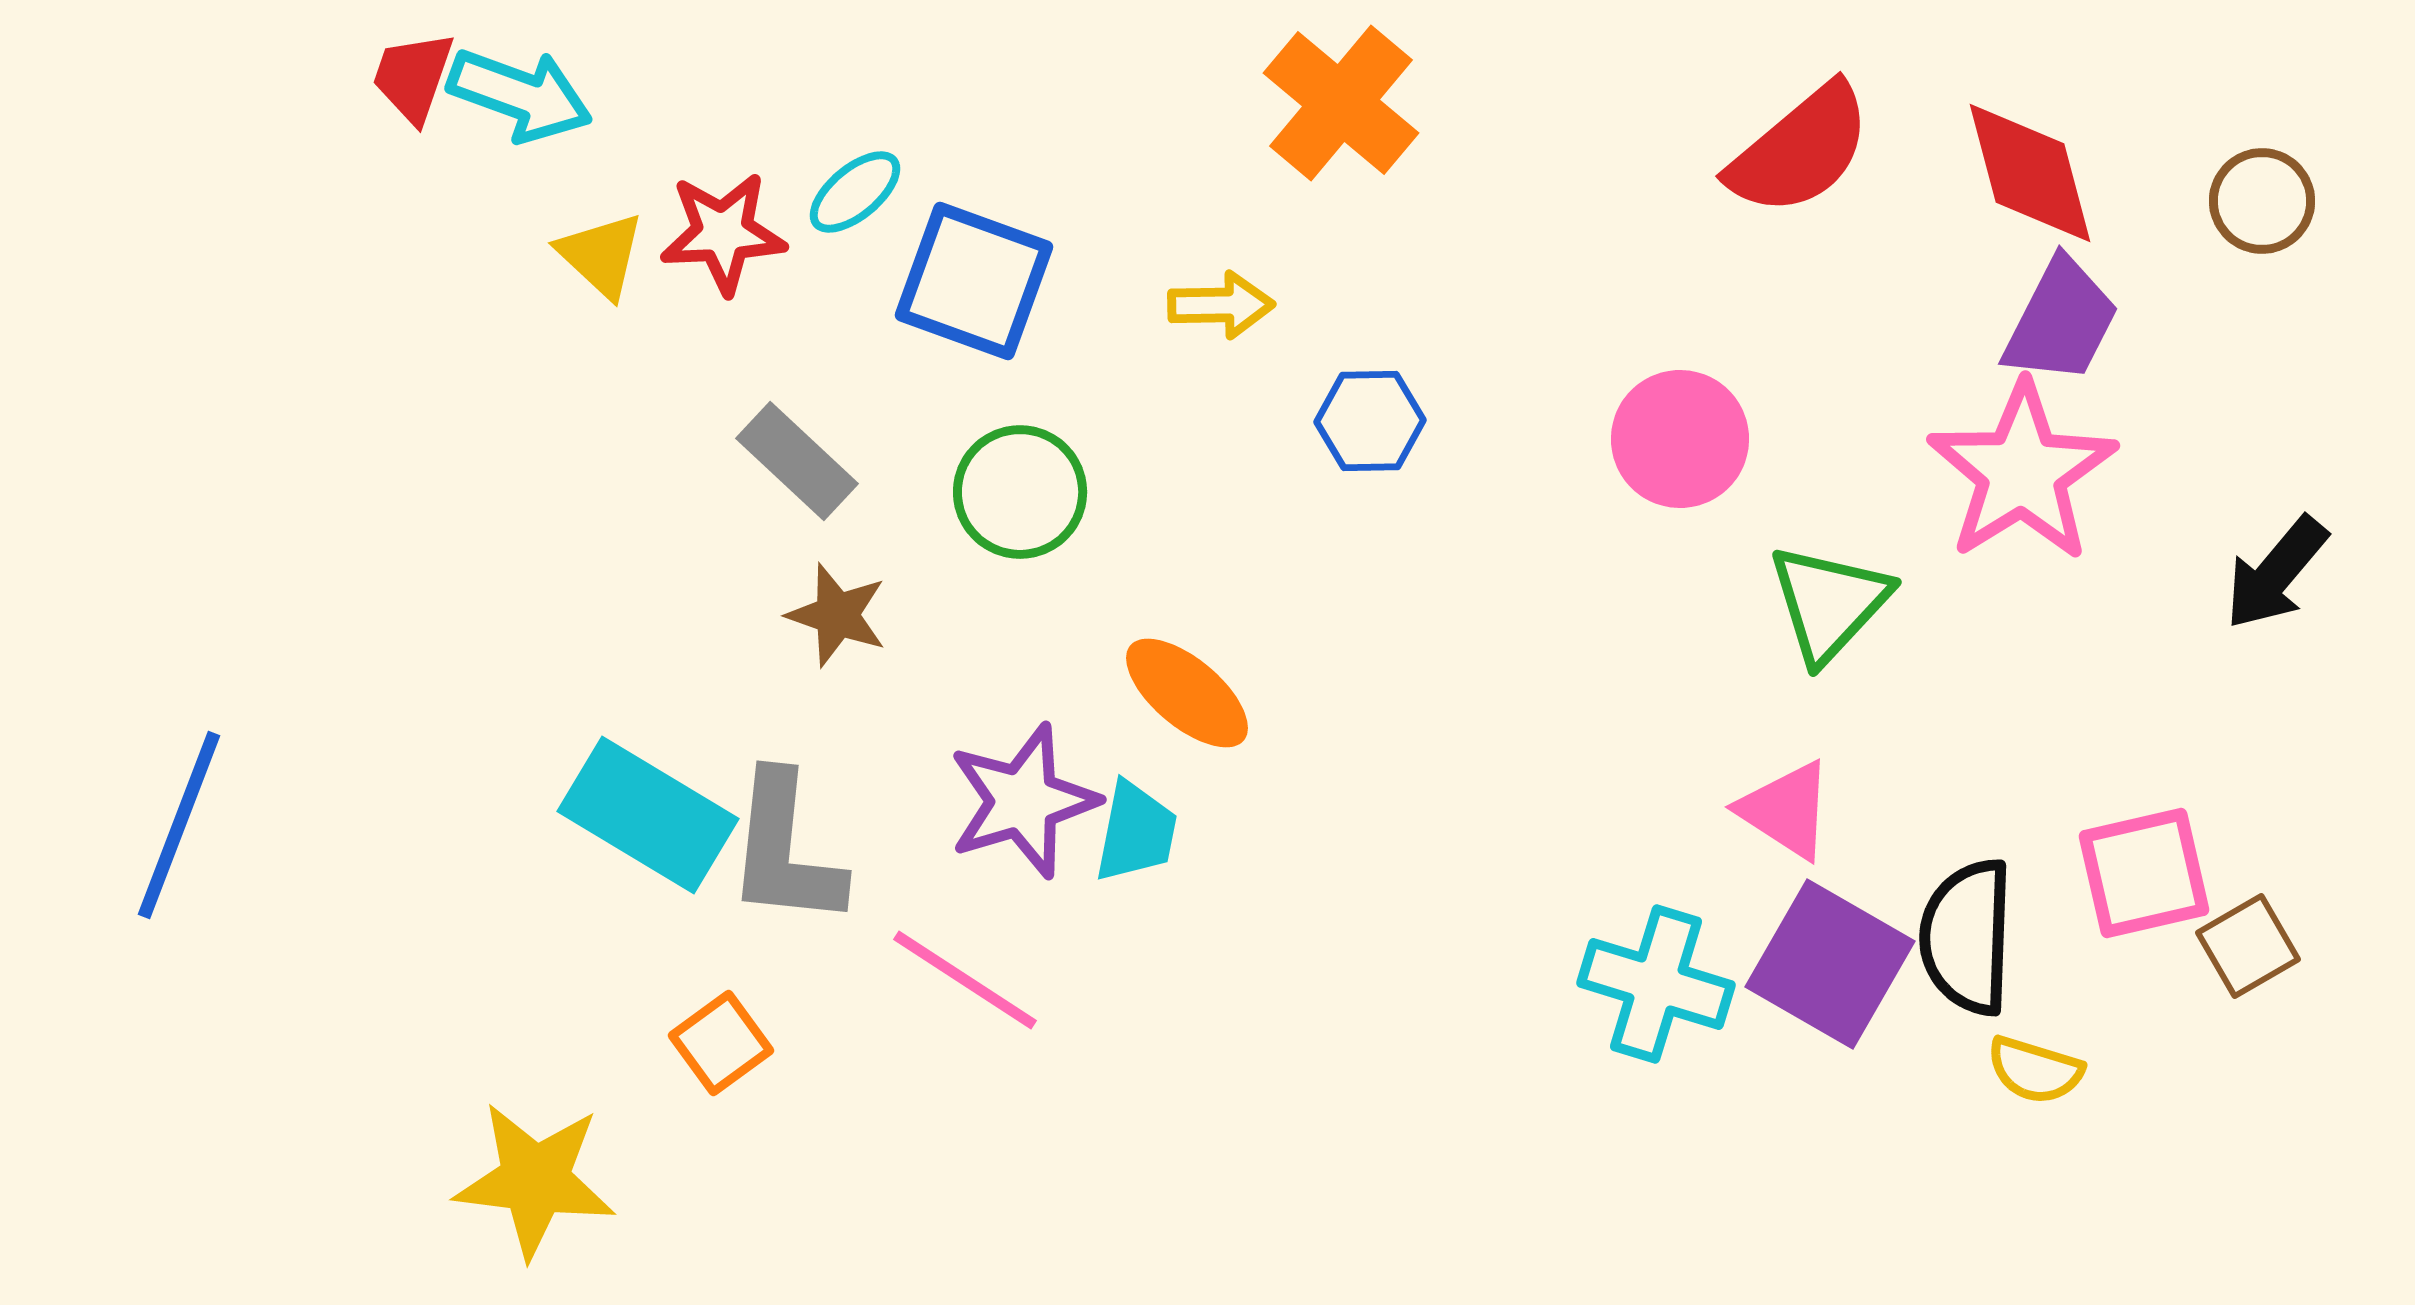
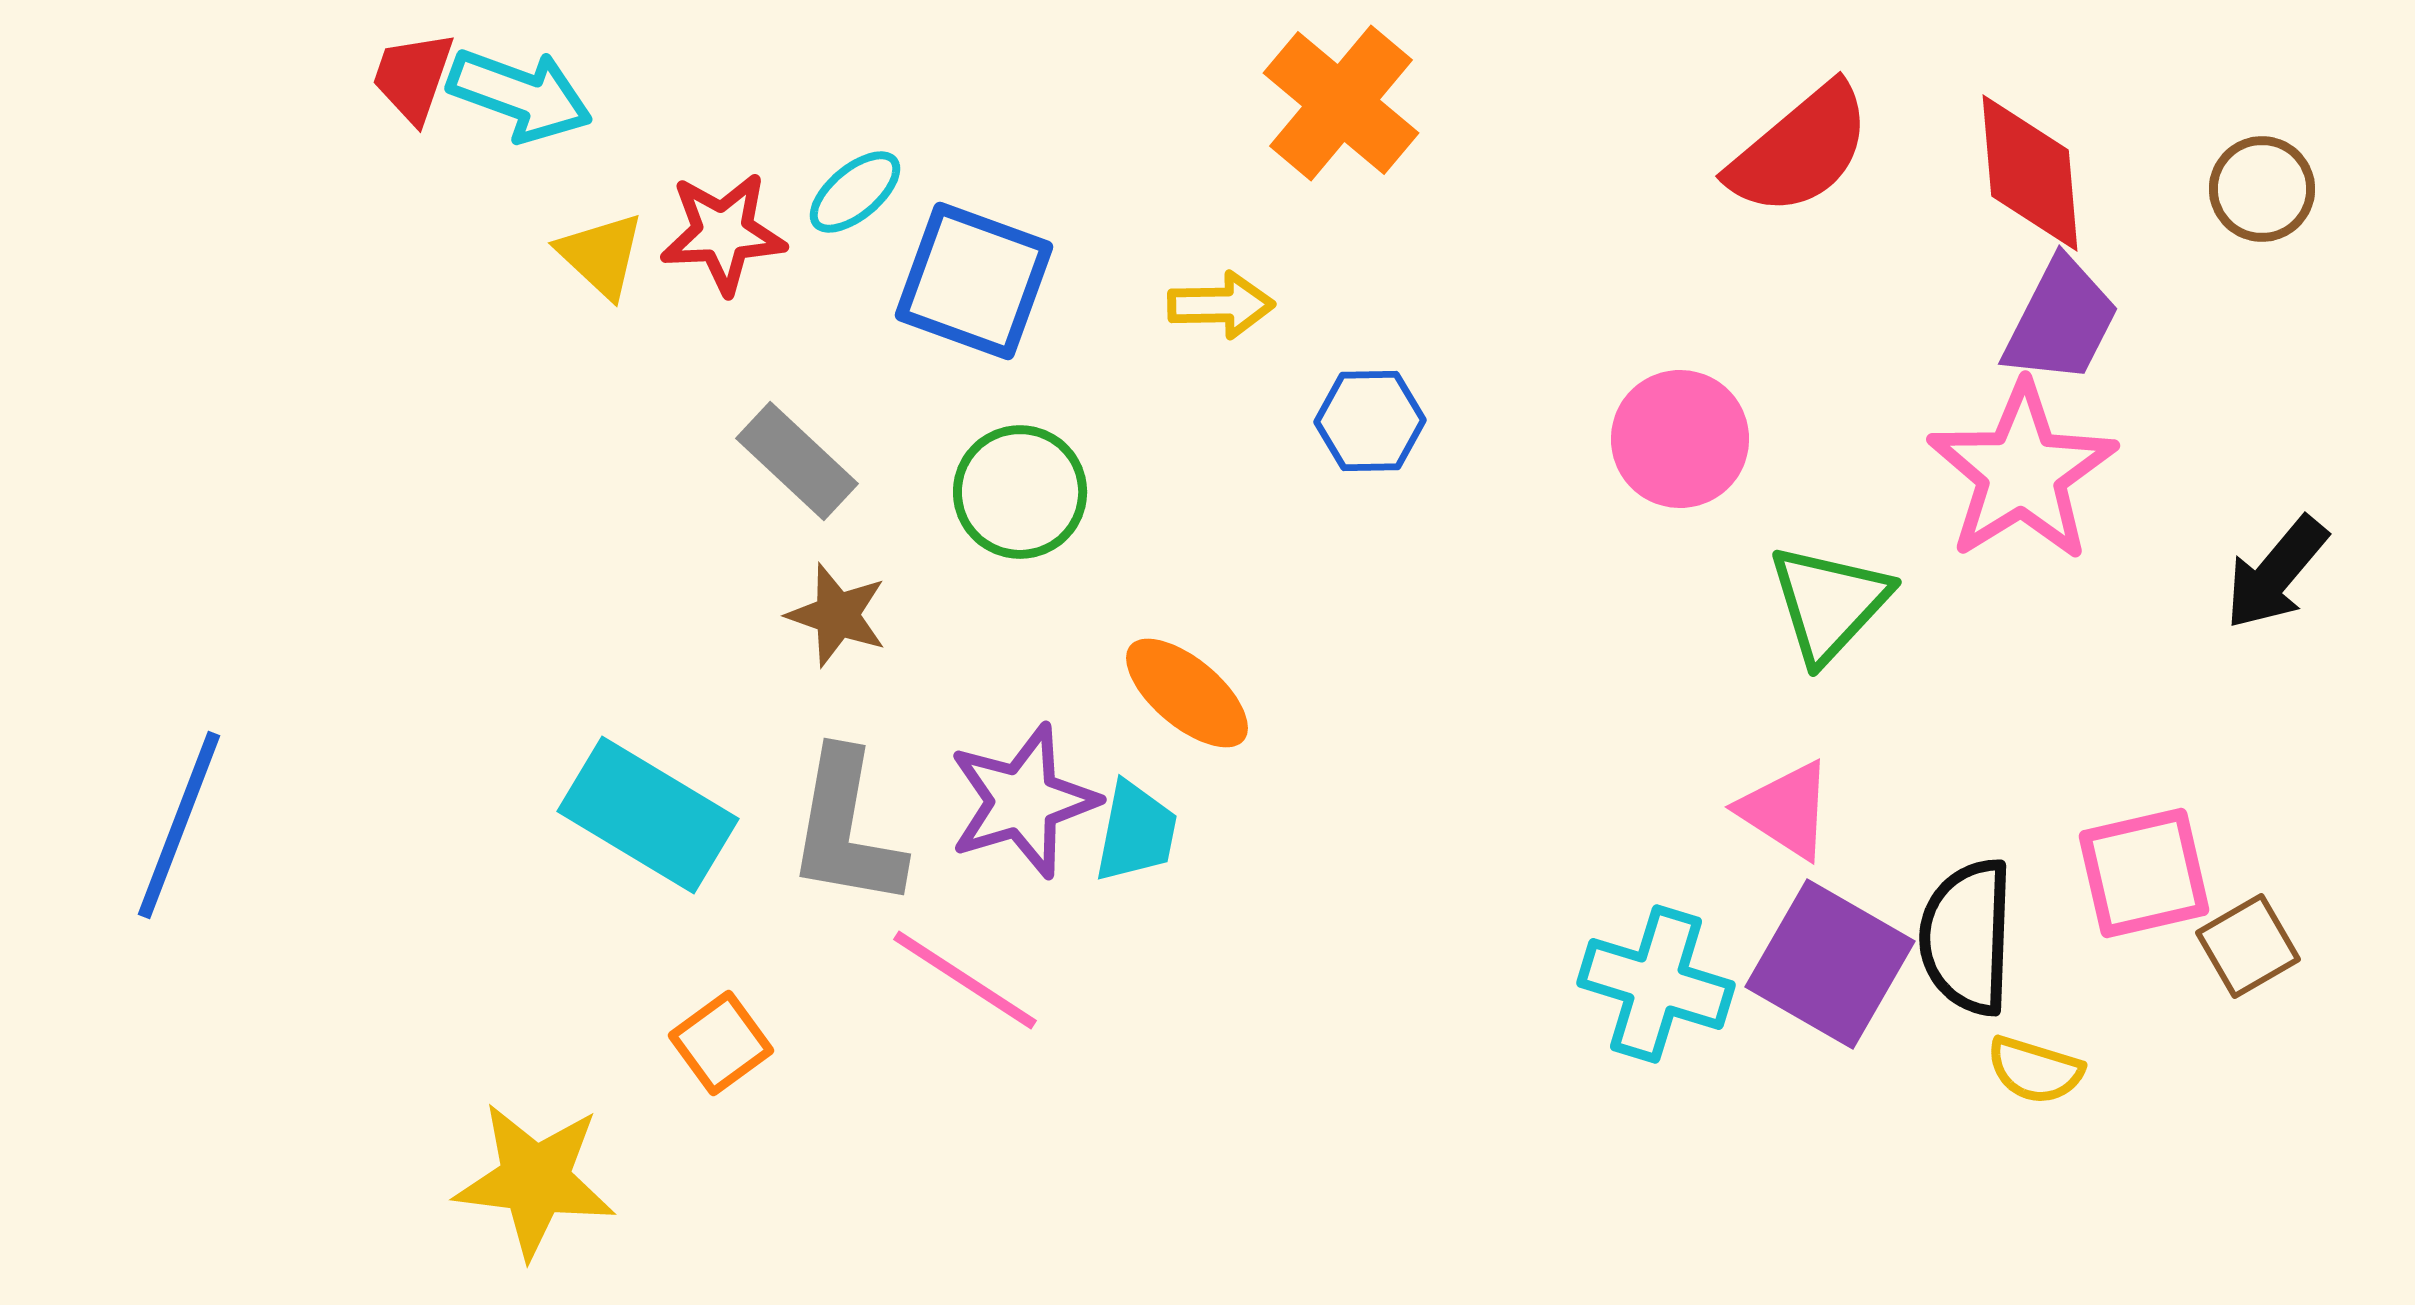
red diamond: rotated 10 degrees clockwise
brown circle: moved 12 px up
gray L-shape: moved 61 px right, 21 px up; rotated 4 degrees clockwise
